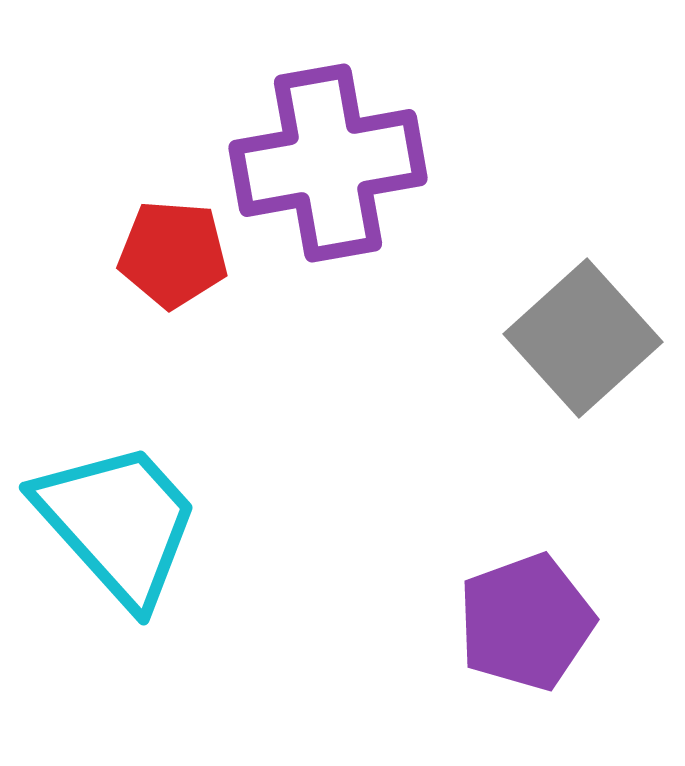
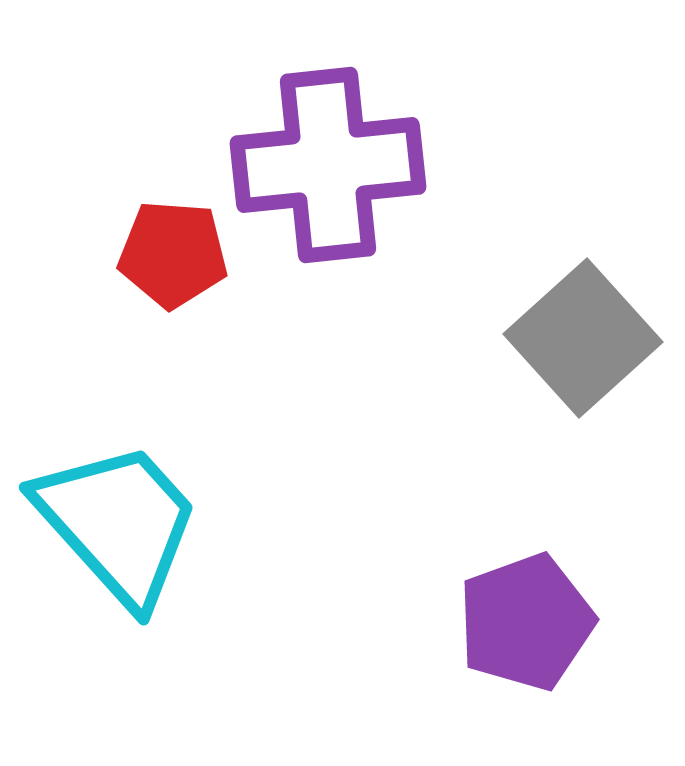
purple cross: moved 2 px down; rotated 4 degrees clockwise
